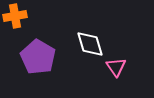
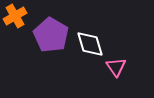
orange cross: rotated 20 degrees counterclockwise
purple pentagon: moved 13 px right, 22 px up
